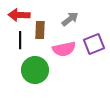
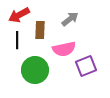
red arrow: rotated 30 degrees counterclockwise
black line: moved 3 px left
purple square: moved 8 px left, 22 px down
